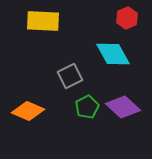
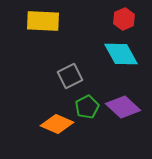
red hexagon: moved 3 px left, 1 px down
cyan diamond: moved 8 px right
orange diamond: moved 29 px right, 13 px down
